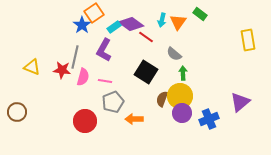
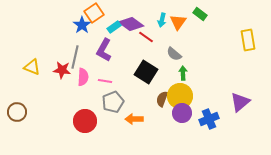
pink semicircle: rotated 12 degrees counterclockwise
